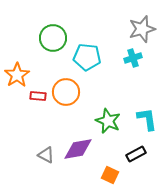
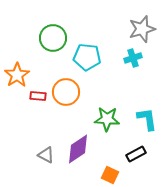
green star: moved 1 px left, 2 px up; rotated 20 degrees counterclockwise
purple diamond: rotated 24 degrees counterclockwise
